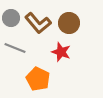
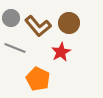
brown L-shape: moved 3 px down
red star: rotated 24 degrees clockwise
